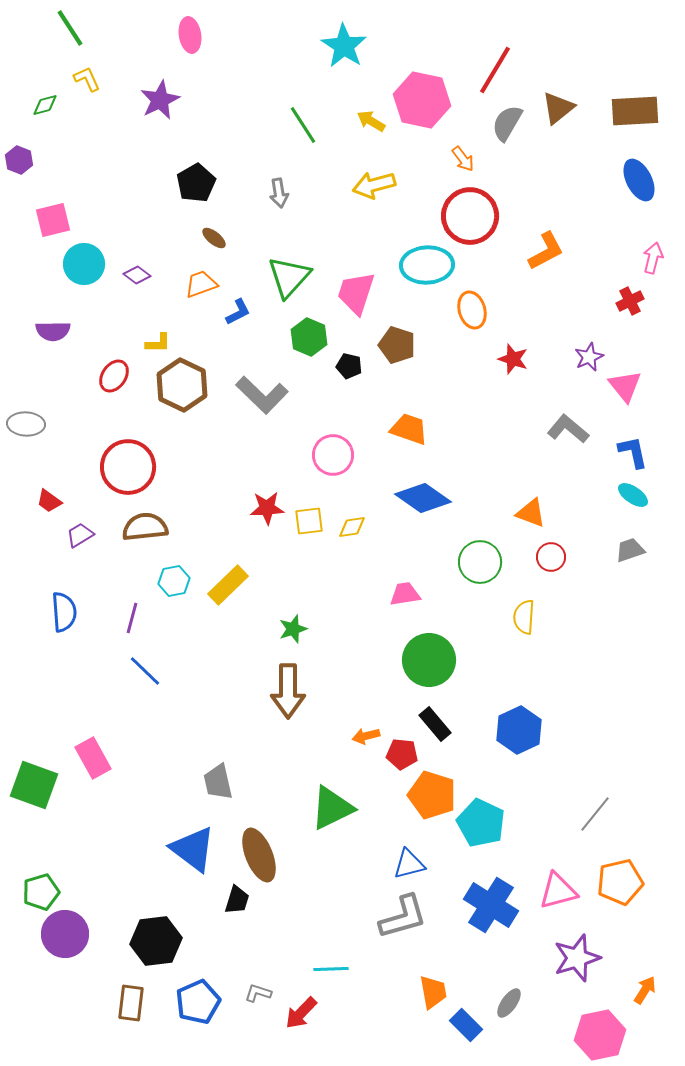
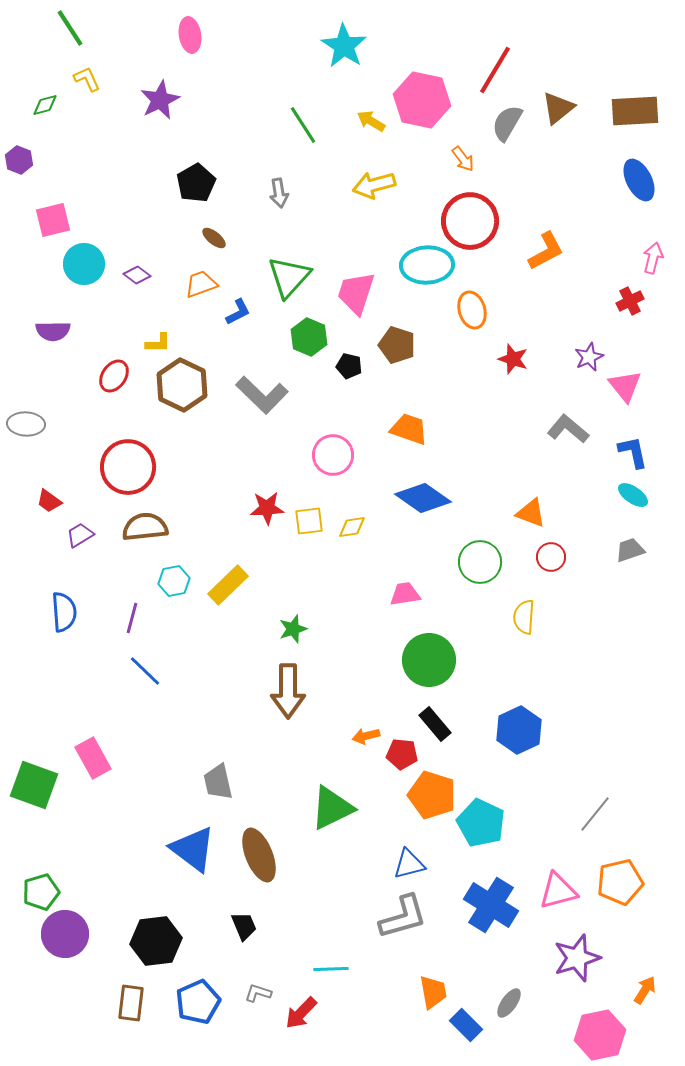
red circle at (470, 216): moved 5 px down
black trapezoid at (237, 900): moved 7 px right, 26 px down; rotated 40 degrees counterclockwise
